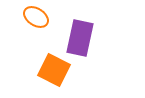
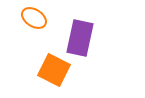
orange ellipse: moved 2 px left, 1 px down
